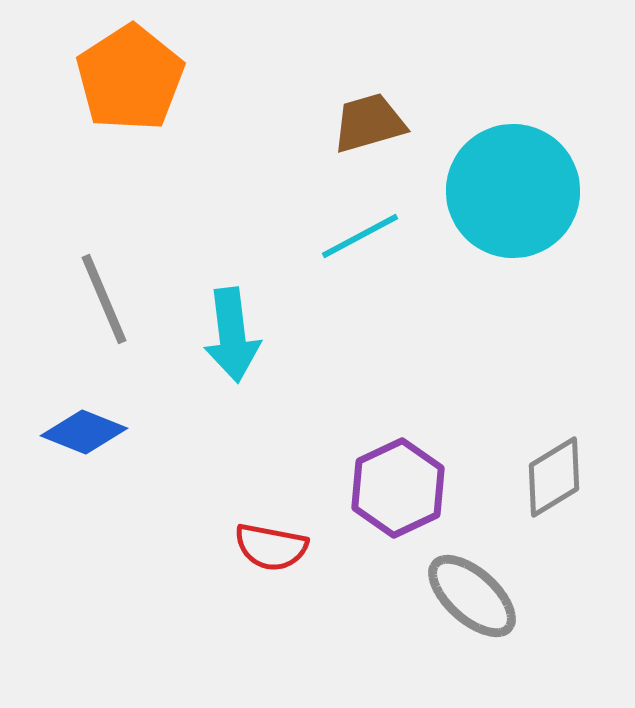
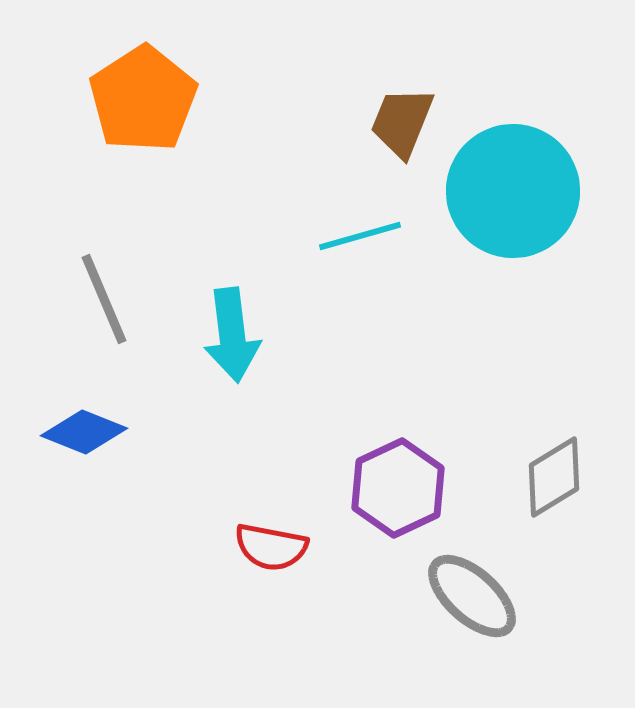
orange pentagon: moved 13 px right, 21 px down
brown trapezoid: moved 33 px right, 1 px up; rotated 52 degrees counterclockwise
cyan line: rotated 12 degrees clockwise
